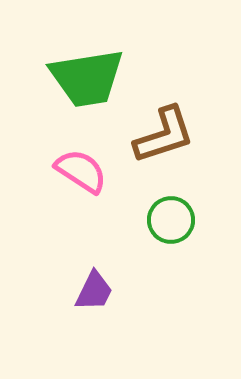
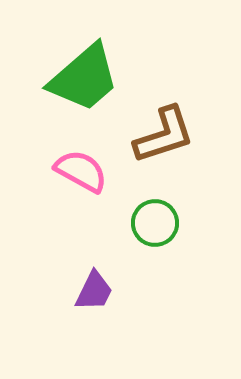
green trapezoid: moved 3 px left; rotated 32 degrees counterclockwise
pink semicircle: rotated 4 degrees counterclockwise
green circle: moved 16 px left, 3 px down
